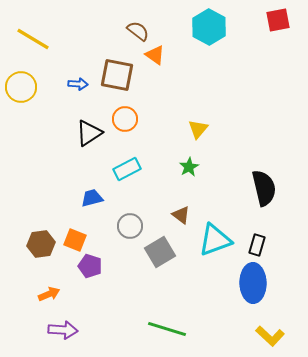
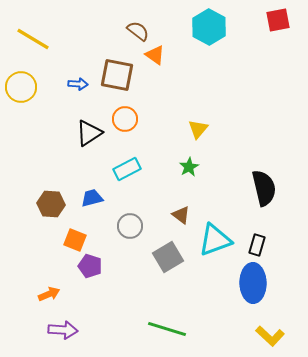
brown hexagon: moved 10 px right, 40 px up; rotated 12 degrees clockwise
gray square: moved 8 px right, 5 px down
